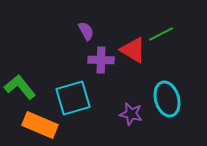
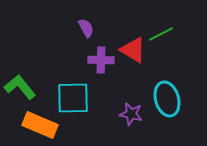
purple semicircle: moved 3 px up
cyan square: rotated 15 degrees clockwise
